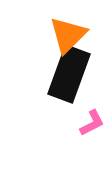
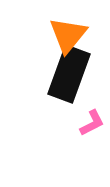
orange triangle: rotated 6 degrees counterclockwise
